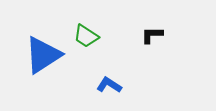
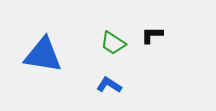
green trapezoid: moved 27 px right, 7 px down
blue triangle: rotated 42 degrees clockwise
